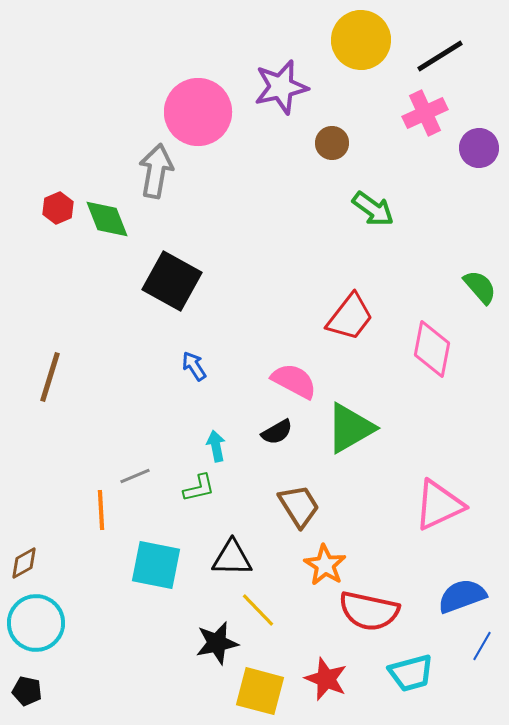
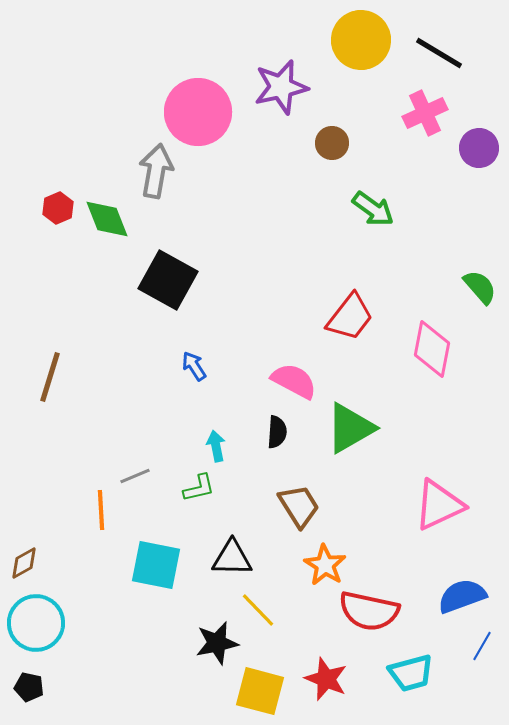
black line: moved 1 px left, 3 px up; rotated 63 degrees clockwise
black square: moved 4 px left, 1 px up
black semicircle: rotated 56 degrees counterclockwise
black pentagon: moved 2 px right, 4 px up
